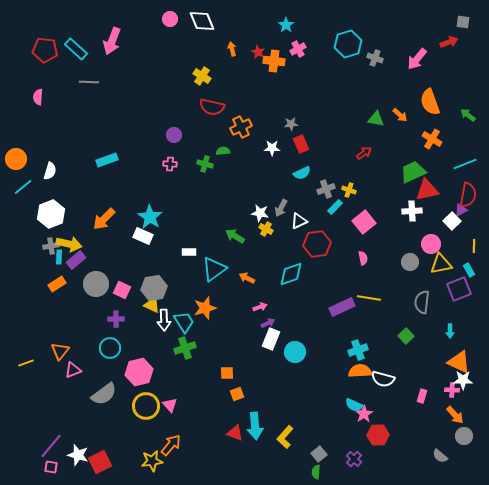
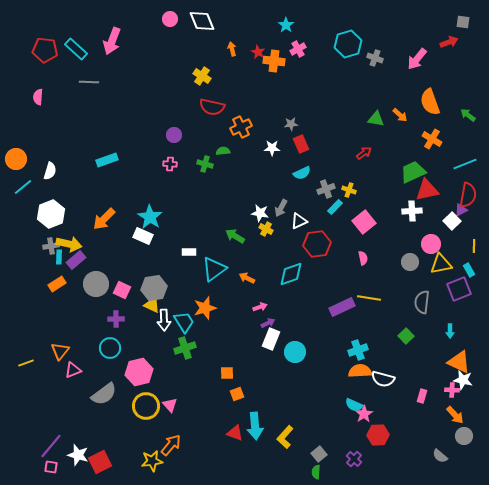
white star at (463, 380): rotated 12 degrees clockwise
